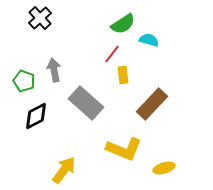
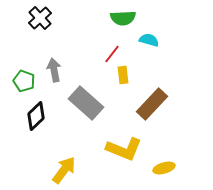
green semicircle: moved 6 px up; rotated 30 degrees clockwise
black diamond: rotated 16 degrees counterclockwise
